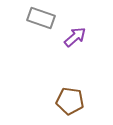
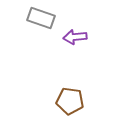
purple arrow: rotated 145 degrees counterclockwise
